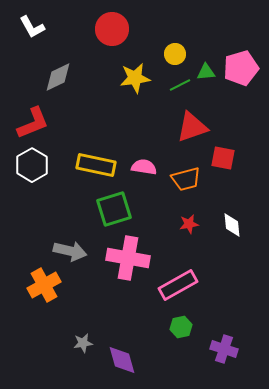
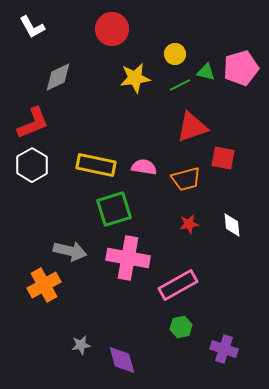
green triangle: rotated 18 degrees clockwise
gray star: moved 2 px left, 2 px down
